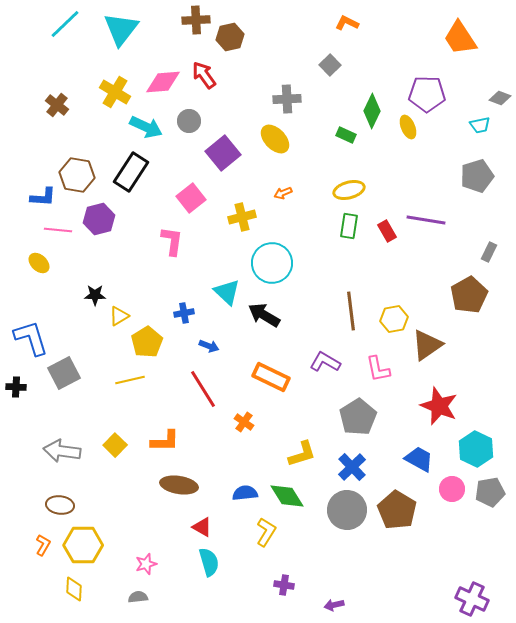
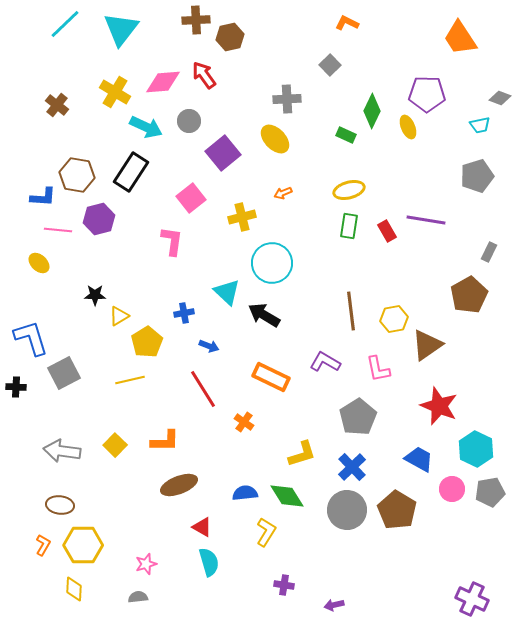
brown ellipse at (179, 485): rotated 30 degrees counterclockwise
